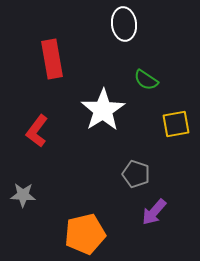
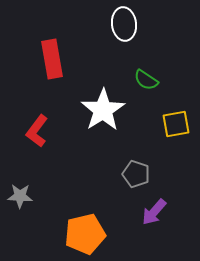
gray star: moved 3 px left, 1 px down
